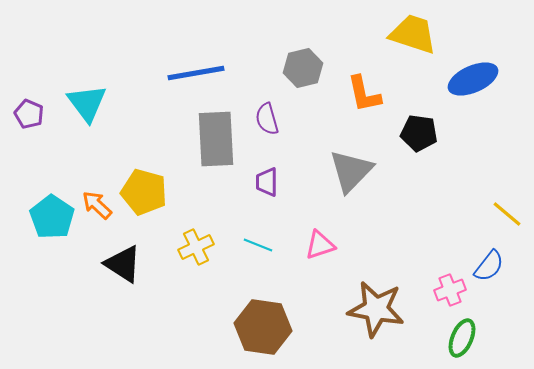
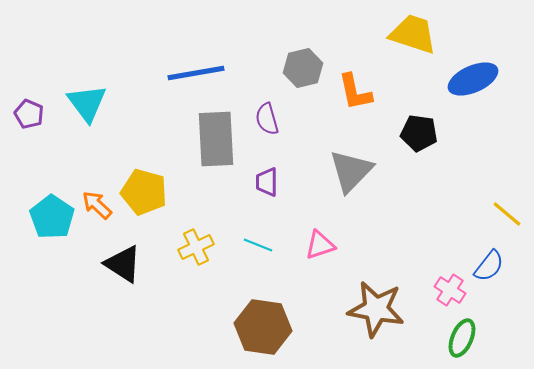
orange L-shape: moved 9 px left, 2 px up
pink cross: rotated 36 degrees counterclockwise
